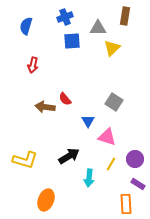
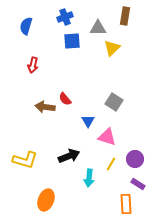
black arrow: rotated 10 degrees clockwise
